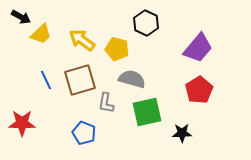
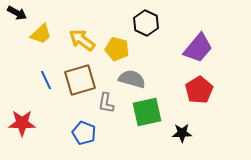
black arrow: moved 4 px left, 4 px up
